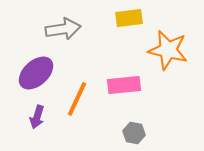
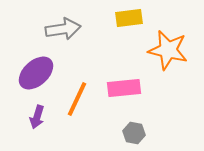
pink rectangle: moved 3 px down
